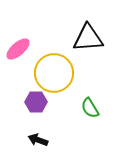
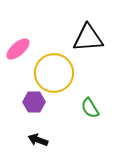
purple hexagon: moved 2 px left
